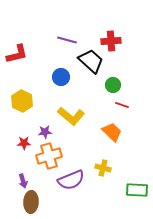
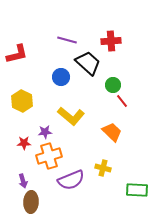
black trapezoid: moved 3 px left, 2 px down
red line: moved 4 px up; rotated 32 degrees clockwise
